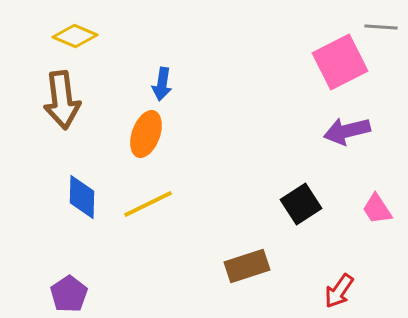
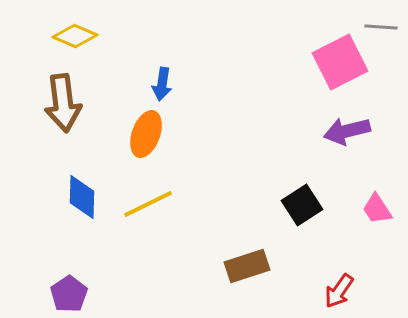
brown arrow: moved 1 px right, 3 px down
black square: moved 1 px right, 1 px down
